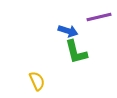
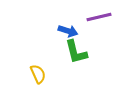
yellow semicircle: moved 1 px right, 7 px up
